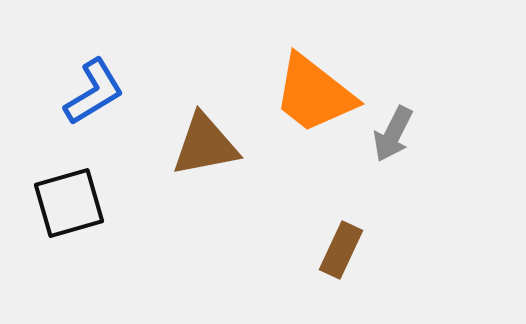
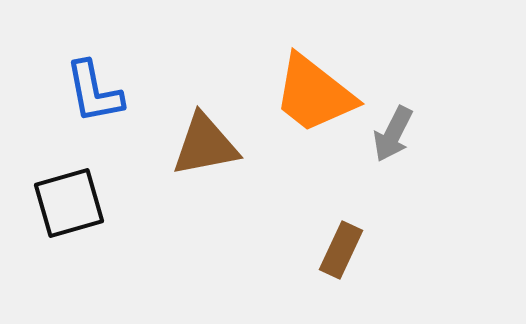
blue L-shape: rotated 110 degrees clockwise
